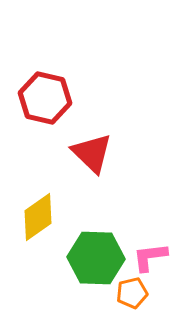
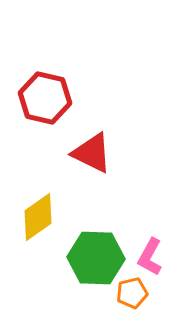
red triangle: rotated 18 degrees counterclockwise
pink L-shape: rotated 54 degrees counterclockwise
